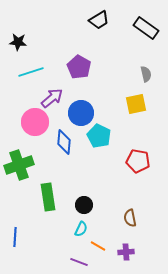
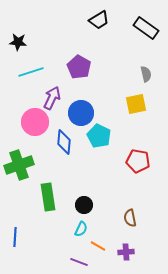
purple arrow: rotated 25 degrees counterclockwise
